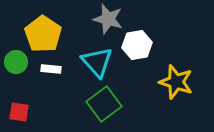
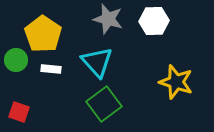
white hexagon: moved 17 px right, 24 px up; rotated 8 degrees clockwise
green circle: moved 2 px up
red square: rotated 10 degrees clockwise
